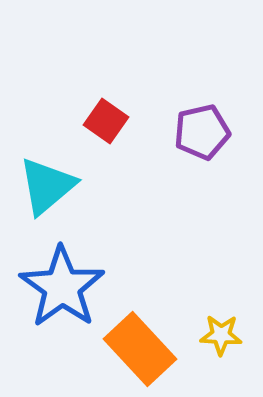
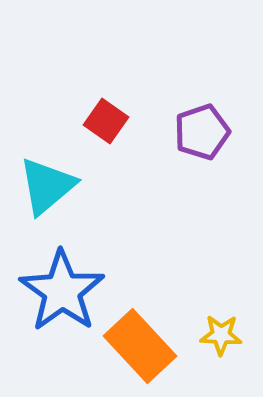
purple pentagon: rotated 6 degrees counterclockwise
blue star: moved 4 px down
orange rectangle: moved 3 px up
